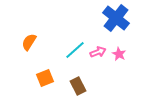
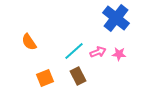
orange semicircle: rotated 66 degrees counterclockwise
cyan line: moved 1 px left, 1 px down
pink star: rotated 24 degrees counterclockwise
brown rectangle: moved 10 px up
